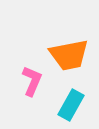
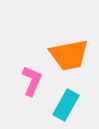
cyan rectangle: moved 5 px left
